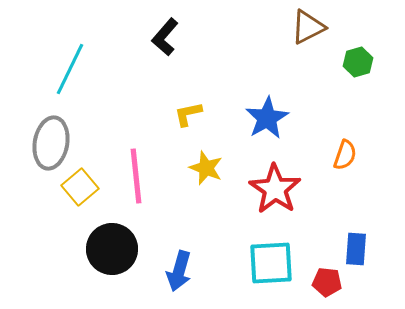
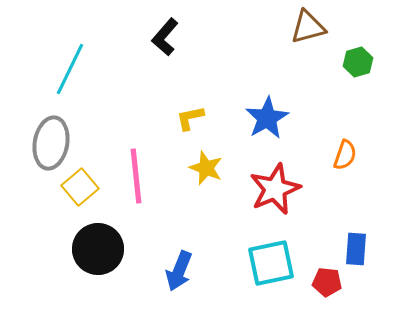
brown triangle: rotated 12 degrees clockwise
yellow L-shape: moved 2 px right, 4 px down
red star: rotated 15 degrees clockwise
black circle: moved 14 px left
cyan square: rotated 9 degrees counterclockwise
blue arrow: rotated 6 degrees clockwise
